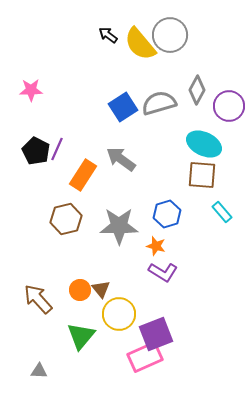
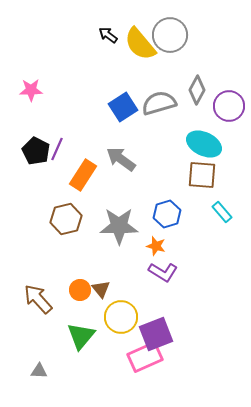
yellow circle: moved 2 px right, 3 px down
